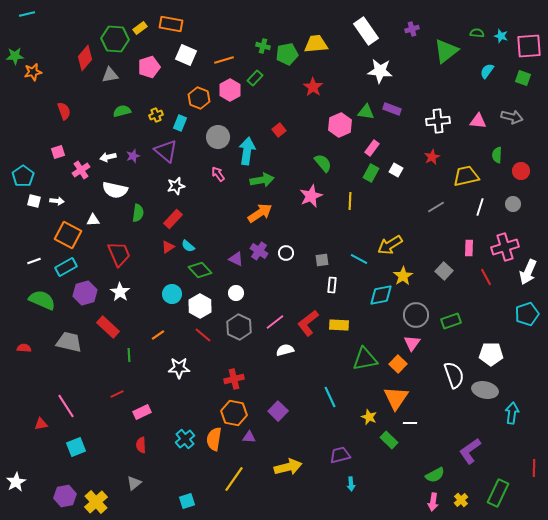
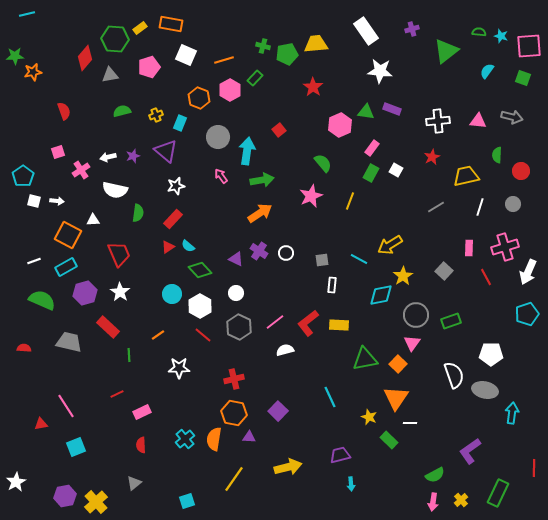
green semicircle at (477, 33): moved 2 px right, 1 px up
pink arrow at (218, 174): moved 3 px right, 2 px down
yellow line at (350, 201): rotated 18 degrees clockwise
